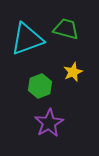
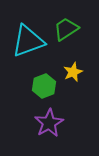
green trapezoid: rotated 48 degrees counterclockwise
cyan triangle: moved 1 px right, 2 px down
green hexagon: moved 4 px right
